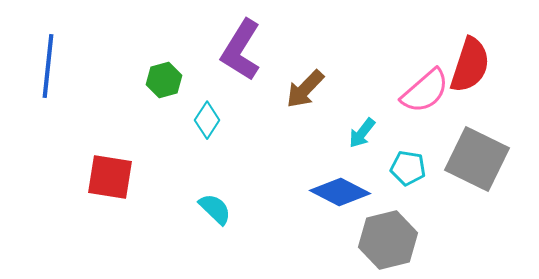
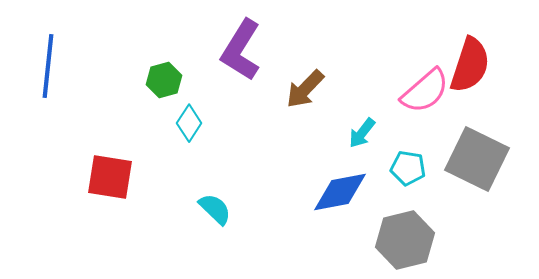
cyan diamond: moved 18 px left, 3 px down
blue diamond: rotated 38 degrees counterclockwise
gray hexagon: moved 17 px right
